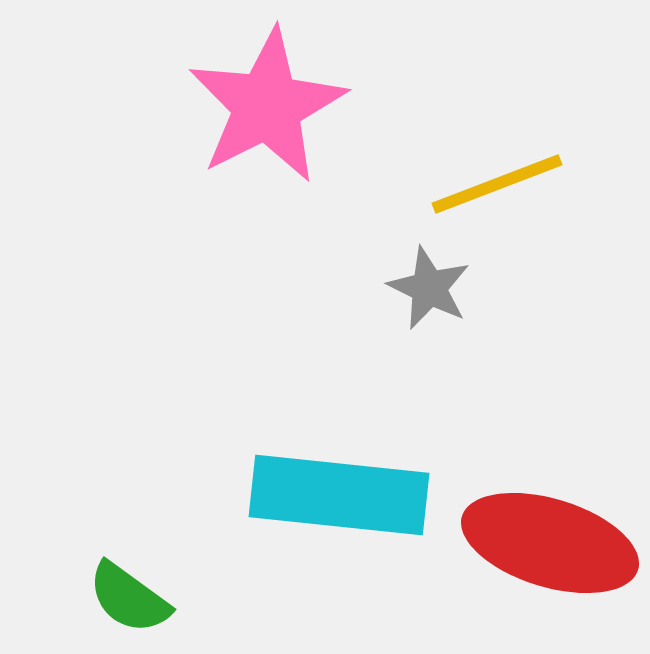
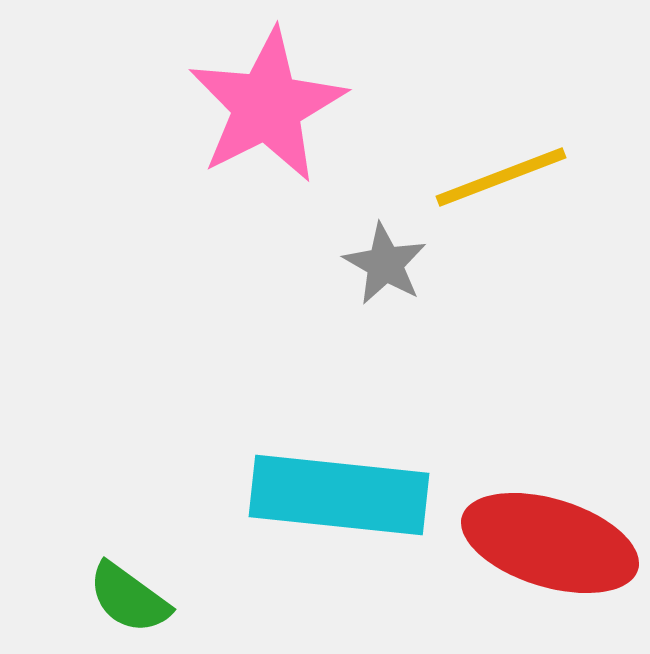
yellow line: moved 4 px right, 7 px up
gray star: moved 44 px left, 24 px up; rotated 4 degrees clockwise
